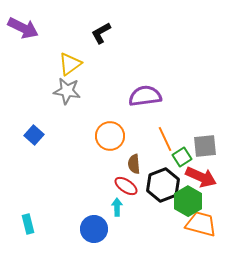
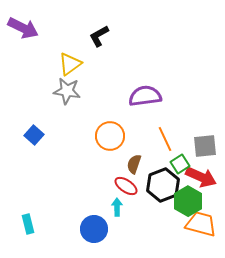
black L-shape: moved 2 px left, 3 px down
green square: moved 2 px left, 7 px down
brown semicircle: rotated 24 degrees clockwise
